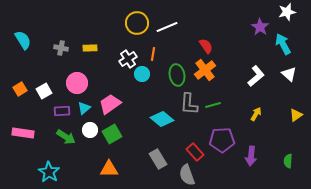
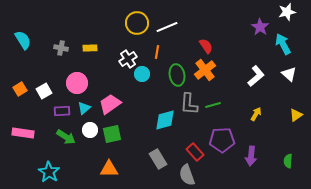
orange line: moved 4 px right, 2 px up
cyan diamond: moved 3 px right, 1 px down; rotated 55 degrees counterclockwise
green square: rotated 18 degrees clockwise
